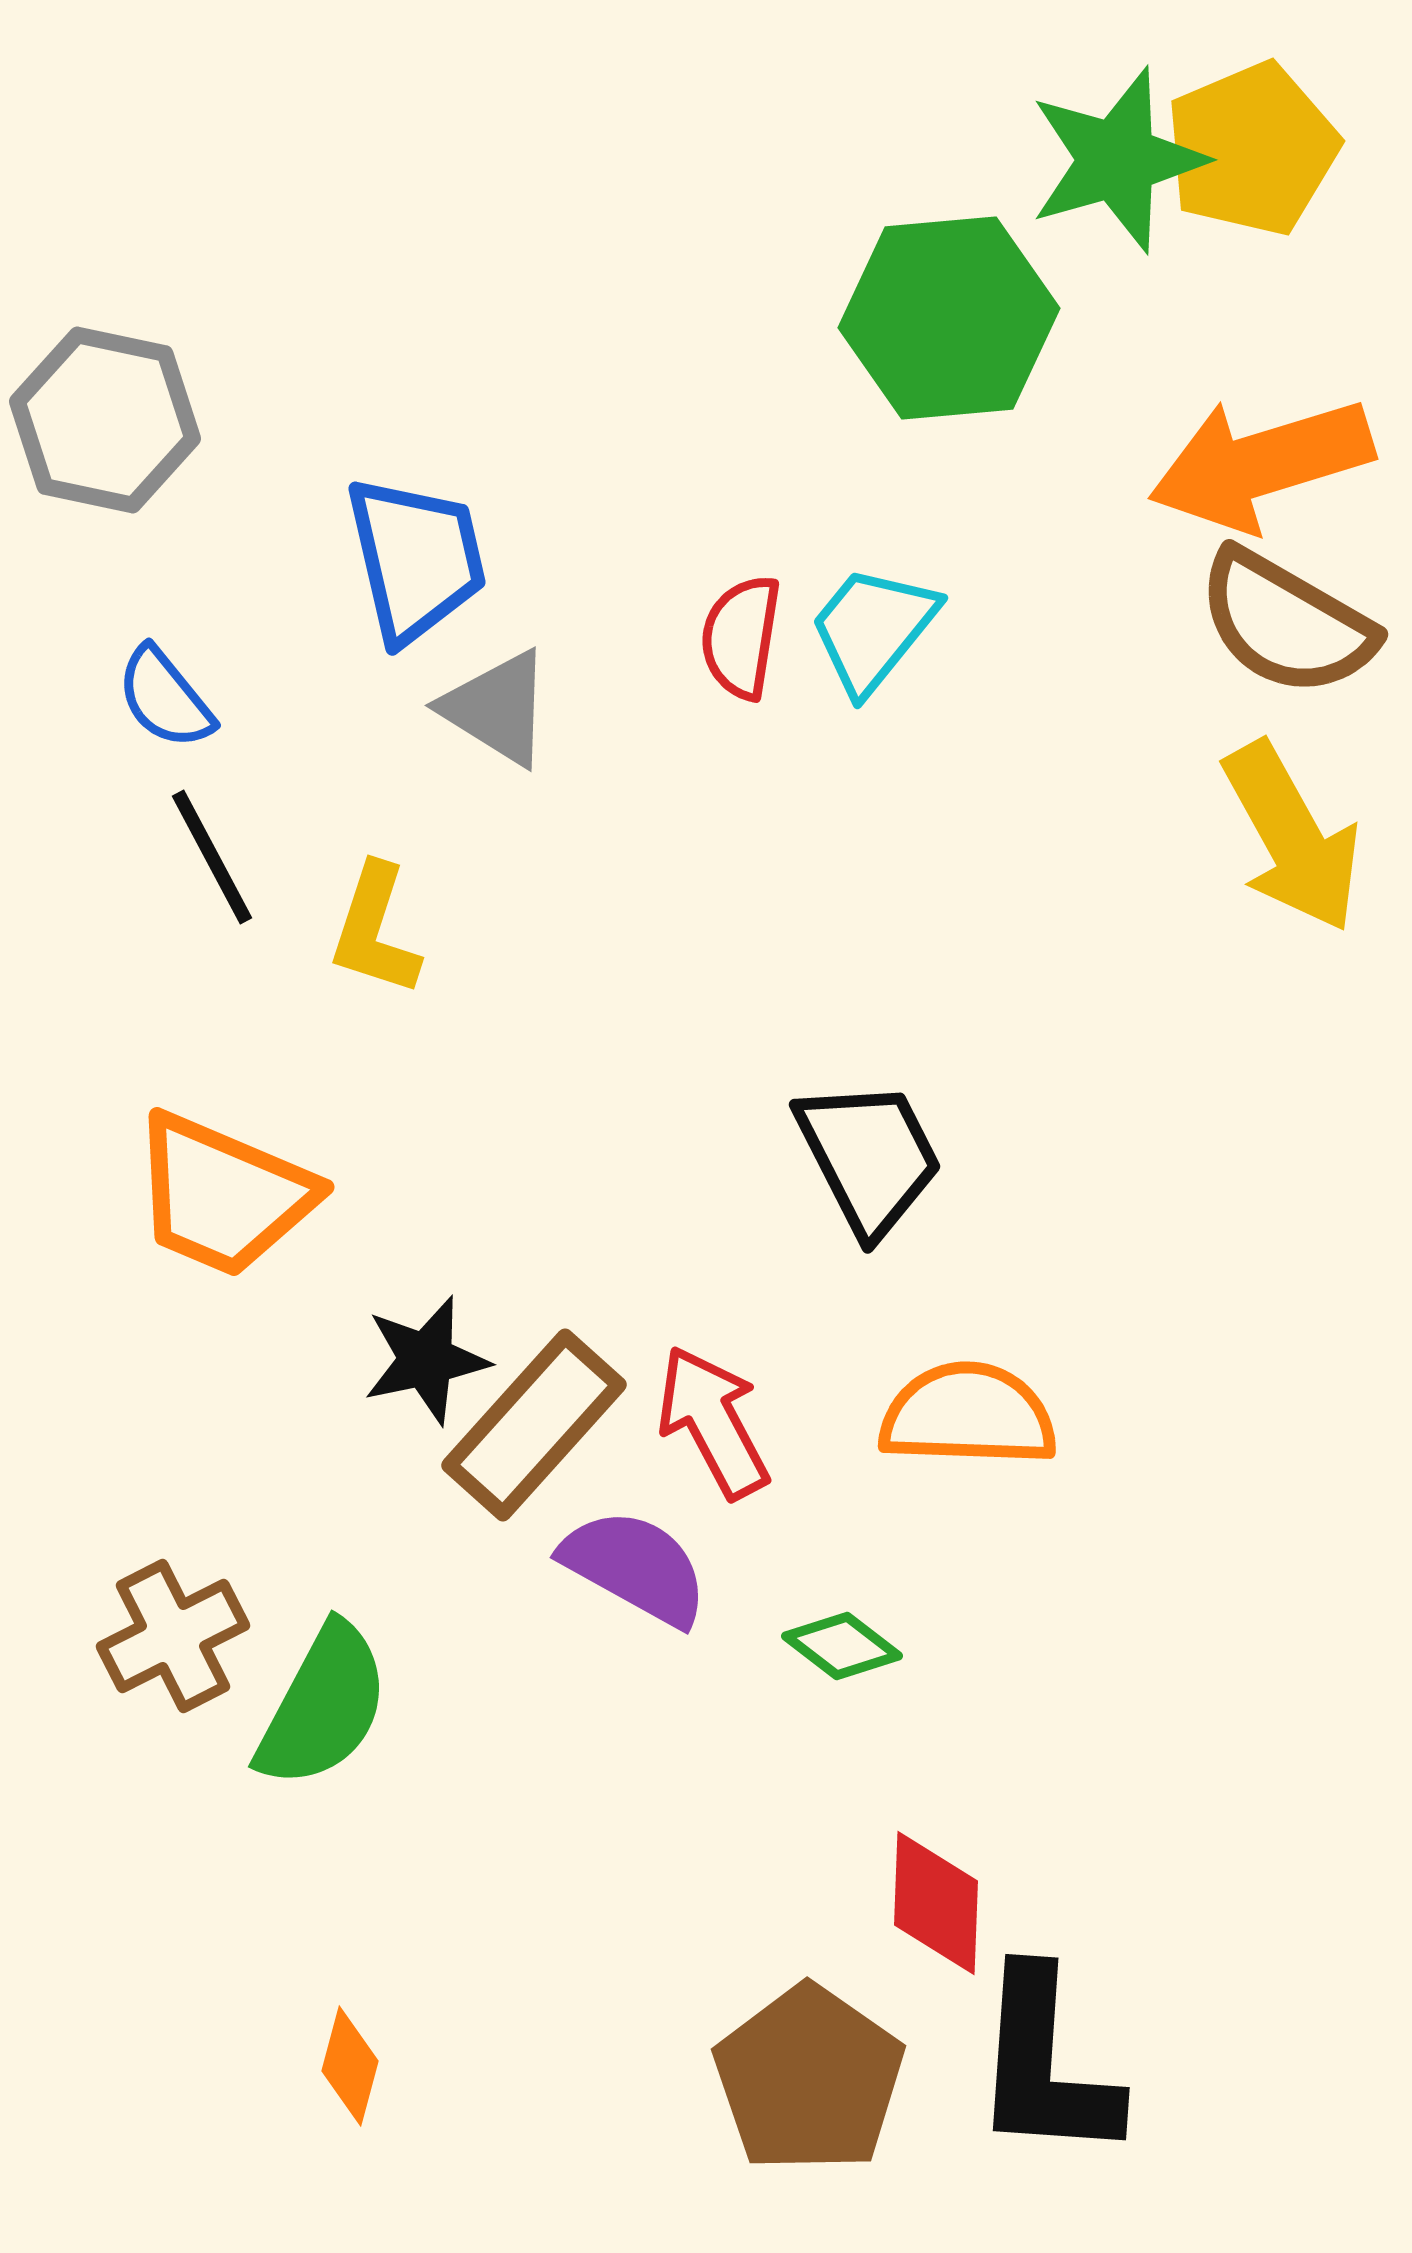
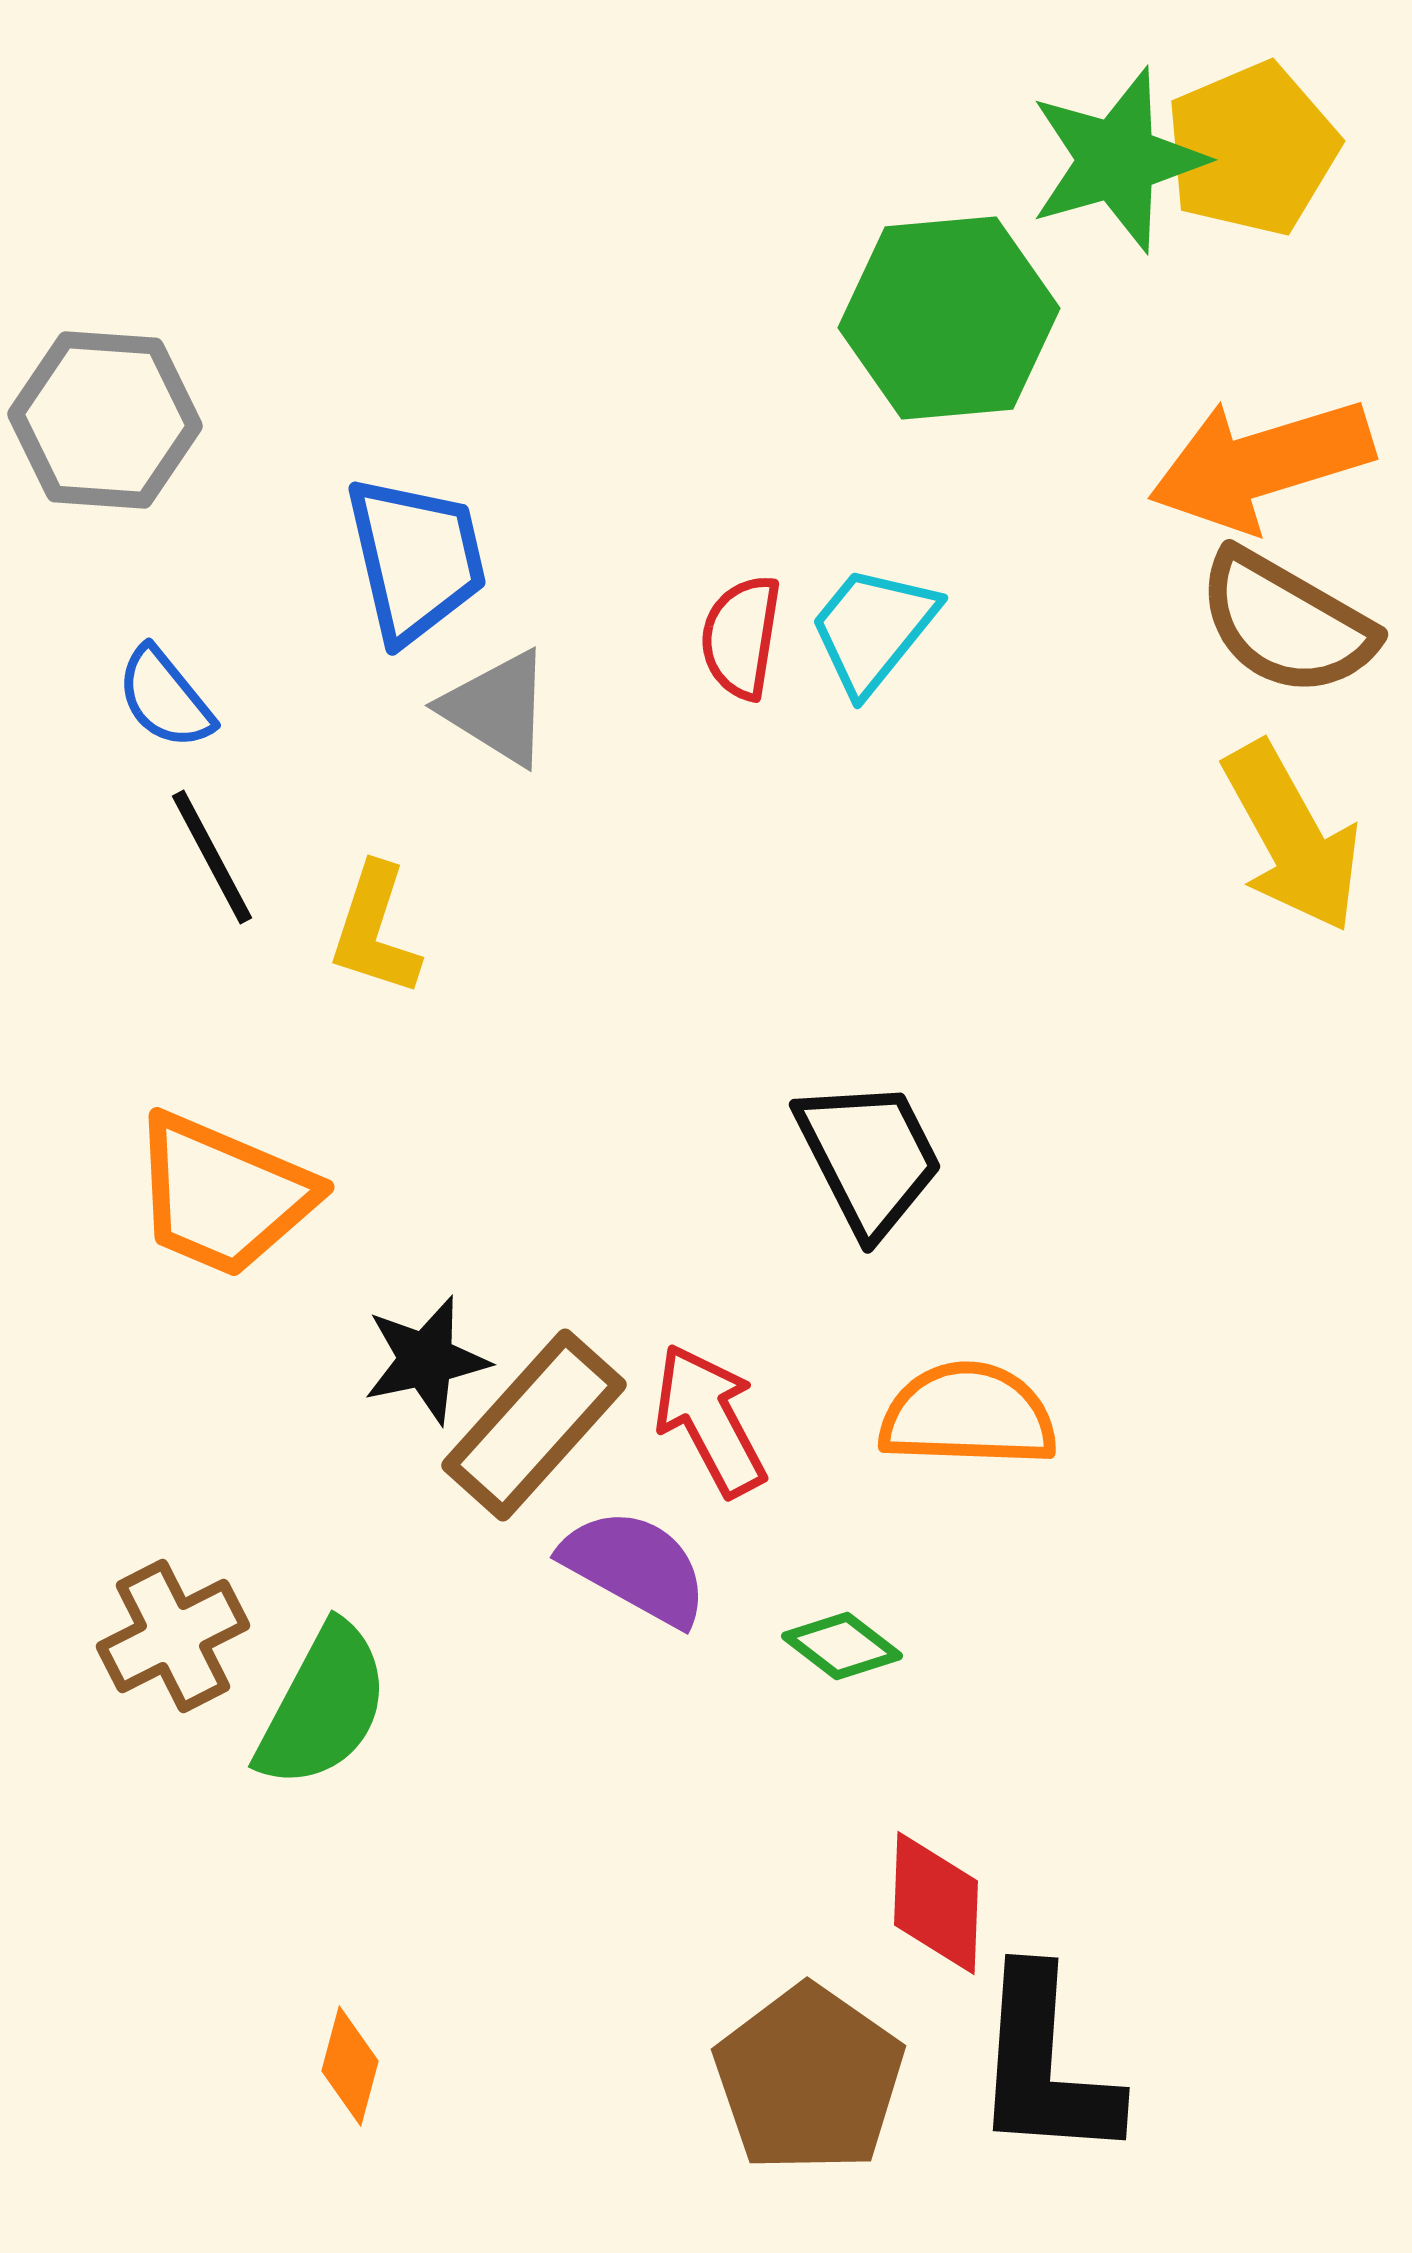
gray hexagon: rotated 8 degrees counterclockwise
red arrow: moved 3 px left, 2 px up
